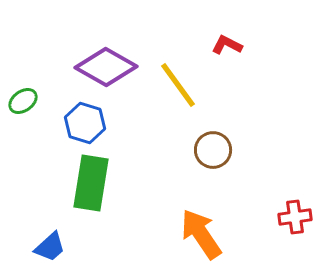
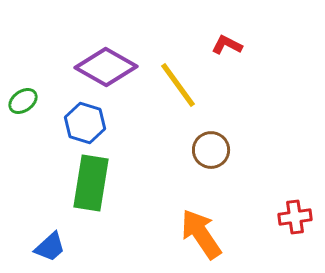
brown circle: moved 2 px left
